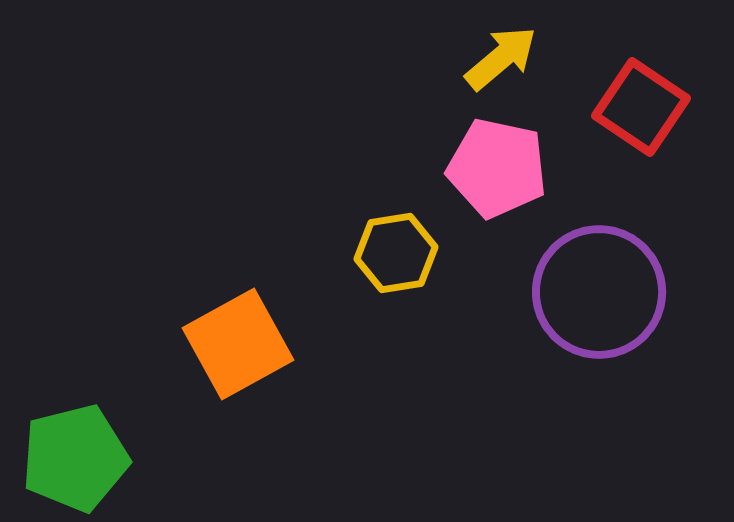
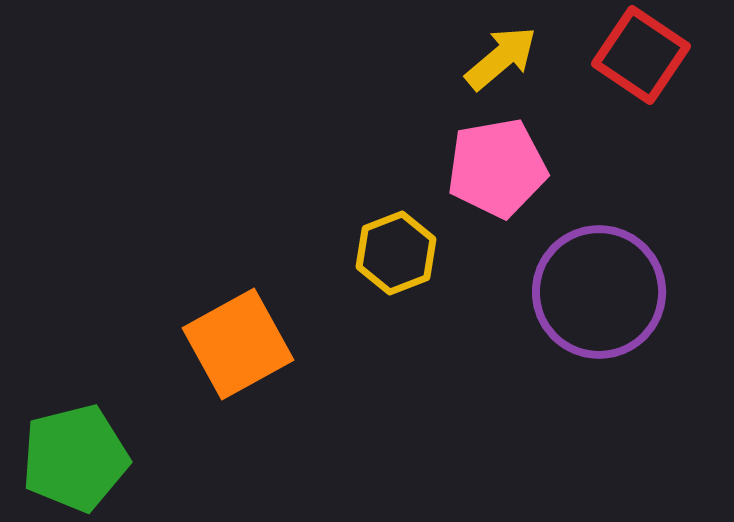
red square: moved 52 px up
pink pentagon: rotated 22 degrees counterclockwise
yellow hexagon: rotated 12 degrees counterclockwise
